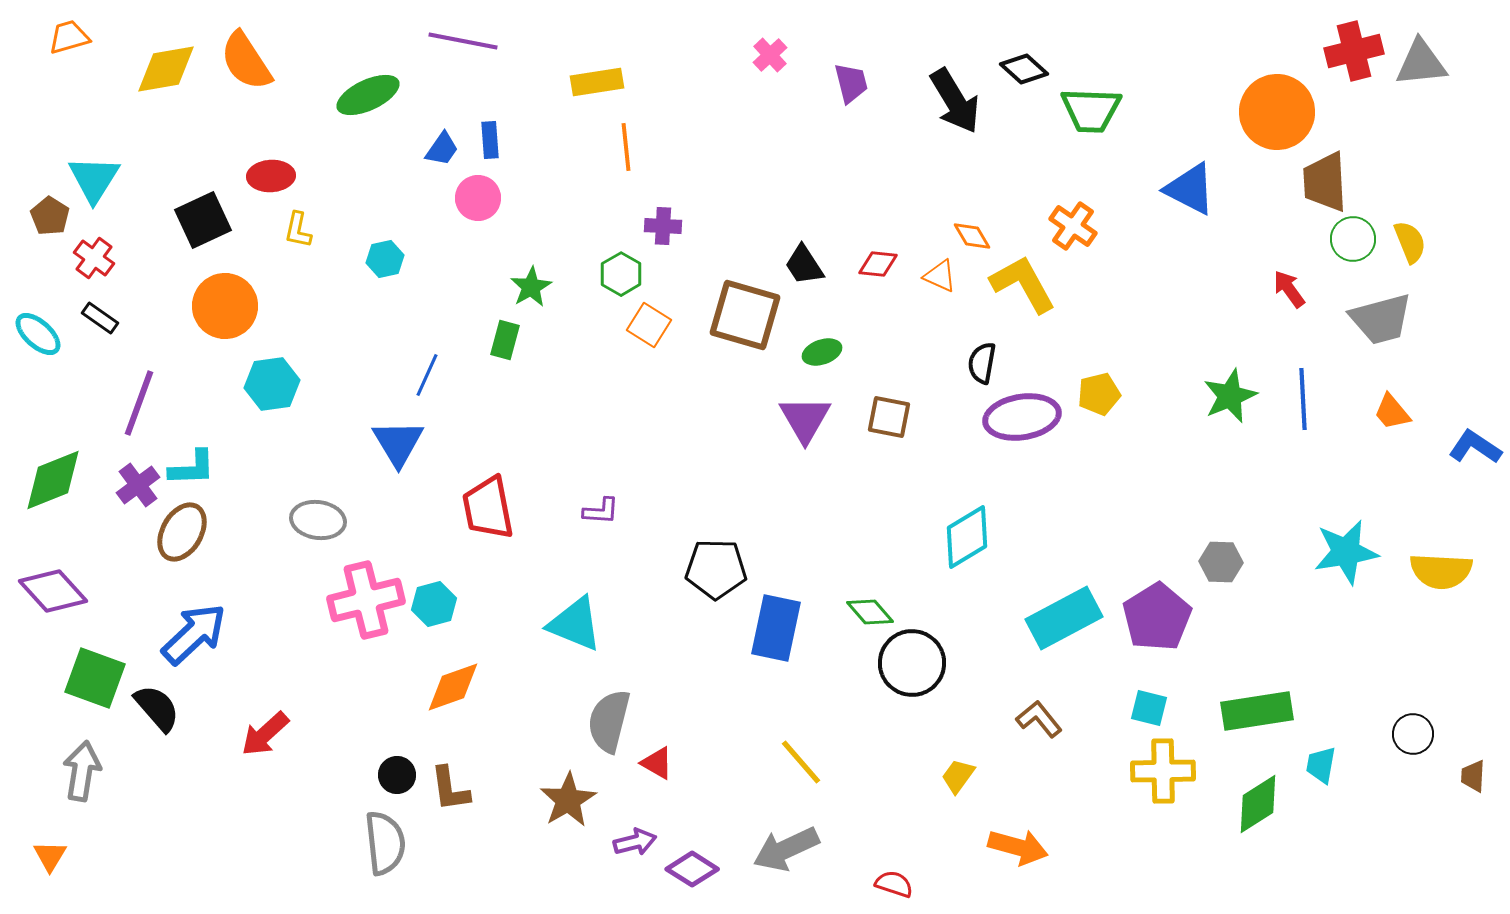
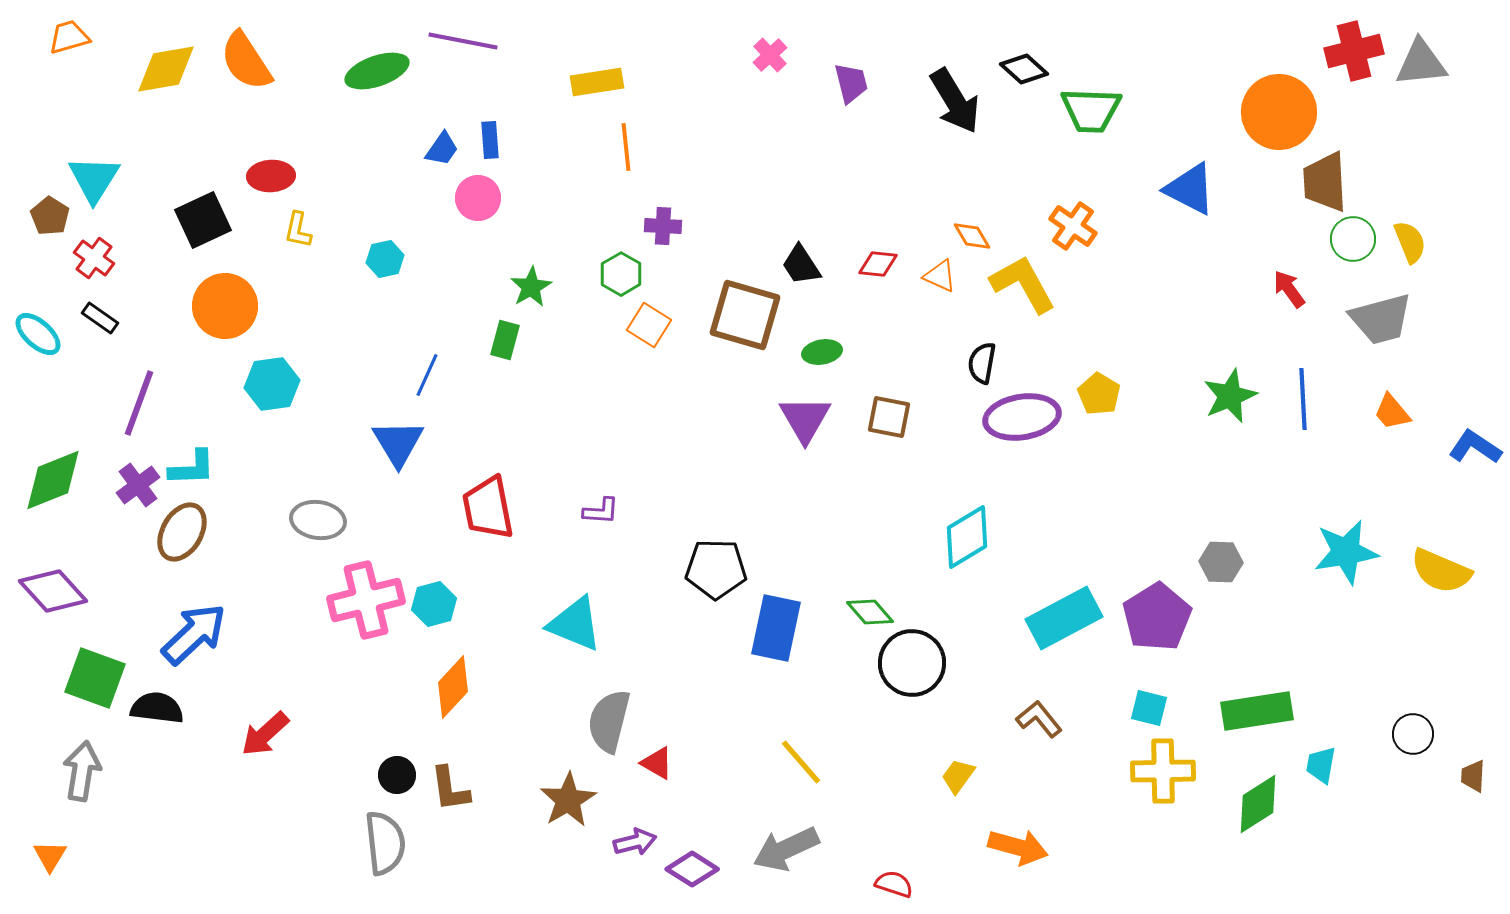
green ellipse at (368, 95): moved 9 px right, 24 px up; rotated 6 degrees clockwise
orange circle at (1277, 112): moved 2 px right
black trapezoid at (804, 265): moved 3 px left
green ellipse at (822, 352): rotated 9 degrees clockwise
yellow pentagon at (1099, 394): rotated 27 degrees counterclockwise
yellow semicircle at (1441, 571): rotated 20 degrees clockwise
orange diamond at (453, 687): rotated 28 degrees counterclockwise
black semicircle at (157, 708): rotated 42 degrees counterclockwise
